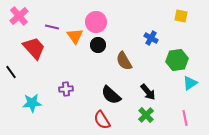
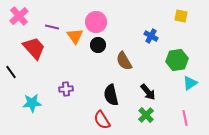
blue cross: moved 2 px up
black semicircle: rotated 35 degrees clockwise
